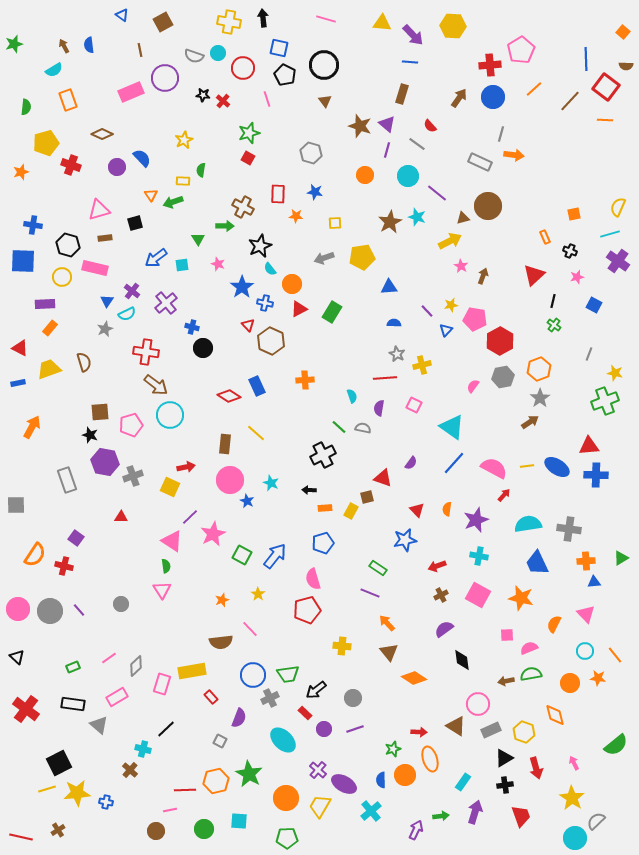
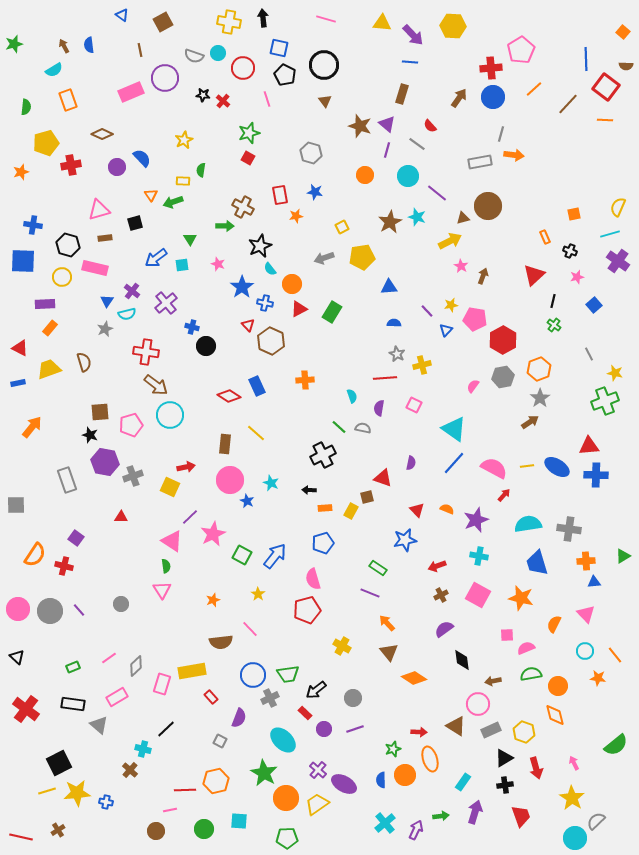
red cross at (490, 65): moved 1 px right, 3 px down
brown line at (570, 101): moved 2 px left, 3 px down
gray rectangle at (480, 162): rotated 35 degrees counterclockwise
red cross at (71, 165): rotated 30 degrees counterclockwise
red rectangle at (278, 194): moved 2 px right, 1 px down; rotated 12 degrees counterclockwise
orange star at (296, 216): rotated 16 degrees counterclockwise
yellow square at (335, 223): moved 7 px right, 4 px down; rotated 24 degrees counterclockwise
green triangle at (198, 239): moved 8 px left
blue square at (594, 305): rotated 21 degrees clockwise
cyan semicircle at (127, 314): rotated 12 degrees clockwise
red hexagon at (500, 341): moved 3 px right, 1 px up
black circle at (203, 348): moved 3 px right, 2 px up
gray line at (589, 354): rotated 48 degrees counterclockwise
orange arrow at (32, 427): rotated 10 degrees clockwise
cyan triangle at (452, 427): moved 2 px right, 2 px down
purple semicircle at (411, 463): rotated 24 degrees counterclockwise
orange semicircle at (447, 509): rotated 104 degrees clockwise
green triangle at (621, 558): moved 2 px right, 2 px up
blue trapezoid at (537, 563): rotated 8 degrees clockwise
orange star at (222, 600): moved 9 px left
yellow cross at (342, 646): rotated 24 degrees clockwise
pink semicircle at (529, 648): moved 3 px left
brown arrow at (506, 681): moved 13 px left
orange circle at (570, 683): moved 12 px left, 3 px down
green star at (249, 774): moved 15 px right, 1 px up
yellow line at (47, 789): moved 2 px down
yellow trapezoid at (320, 806): moved 3 px left, 2 px up; rotated 25 degrees clockwise
cyan cross at (371, 811): moved 14 px right, 12 px down
